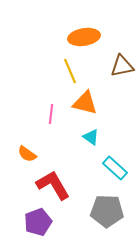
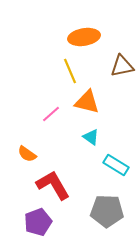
orange triangle: moved 2 px right, 1 px up
pink line: rotated 42 degrees clockwise
cyan rectangle: moved 1 px right, 3 px up; rotated 10 degrees counterclockwise
